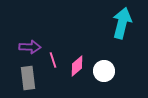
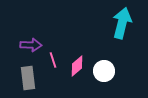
purple arrow: moved 1 px right, 2 px up
